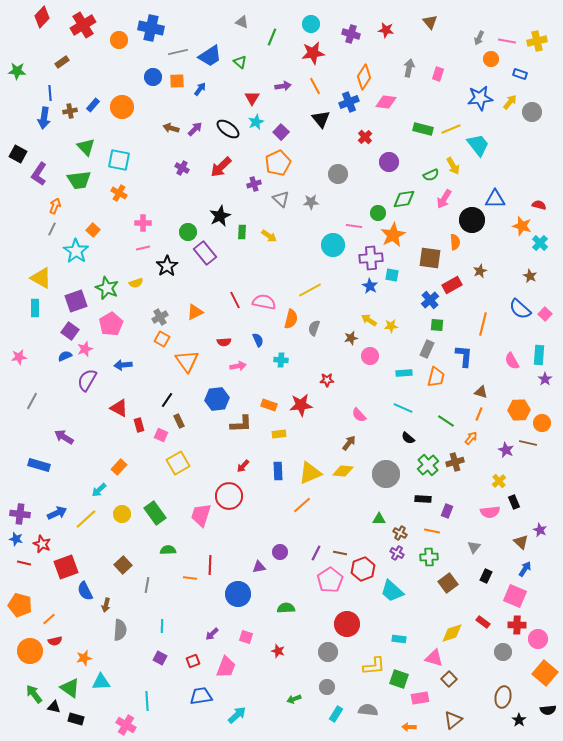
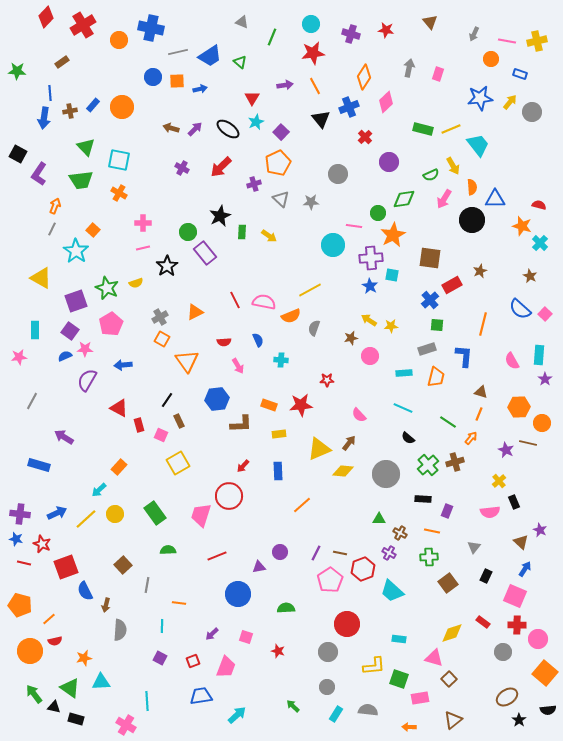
red diamond at (42, 17): moved 4 px right
gray arrow at (479, 38): moved 5 px left, 4 px up
purple arrow at (283, 86): moved 2 px right, 1 px up
blue arrow at (200, 89): rotated 40 degrees clockwise
blue cross at (349, 102): moved 5 px down
pink diamond at (386, 102): rotated 50 degrees counterclockwise
green trapezoid at (79, 180): moved 2 px right
orange semicircle at (455, 242): moved 17 px right, 55 px up
cyan rectangle at (35, 308): moved 22 px down
orange semicircle at (291, 319): moved 3 px up; rotated 54 degrees clockwise
pink star at (85, 349): rotated 21 degrees clockwise
gray rectangle at (427, 349): rotated 48 degrees clockwise
pink arrow at (238, 366): rotated 70 degrees clockwise
orange hexagon at (519, 410): moved 3 px up
green line at (446, 421): moved 2 px right, 1 px down
yellow triangle at (310, 473): moved 9 px right, 24 px up
yellow circle at (122, 514): moved 7 px left
purple cross at (397, 553): moved 8 px left
red line at (210, 565): moved 7 px right, 9 px up; rotated 66 degrees clockwise
orange line at (190, 578): moved 11 px left, 25 px down
brown ellipse at (503, 697): moved 4 px right; rotated 45 degrees clockwise
green arrow at (294, 699): moved 1 px left, 7 px down; rotated 64 degrees clockwise
